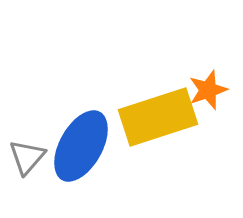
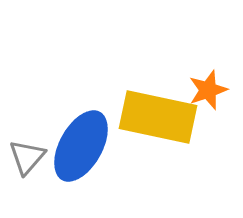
yellow rectangle: rotated 30 degrees clockwise
